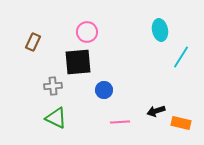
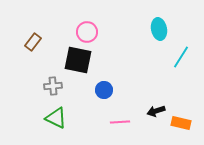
cyan ellipse: moved 1 px left, 1 px up
brown rectangle: rotated 12 degrees clockwise
black square: moved 2 px up; rotated 16 degrees clockwise
